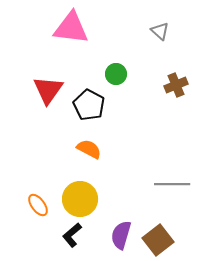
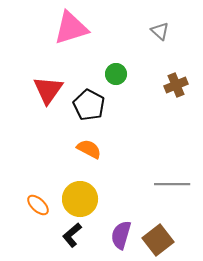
pink triangle: rotated 24 degrees counterclockwise
orange ellipse: rotated 10 degrees counterclockwise
